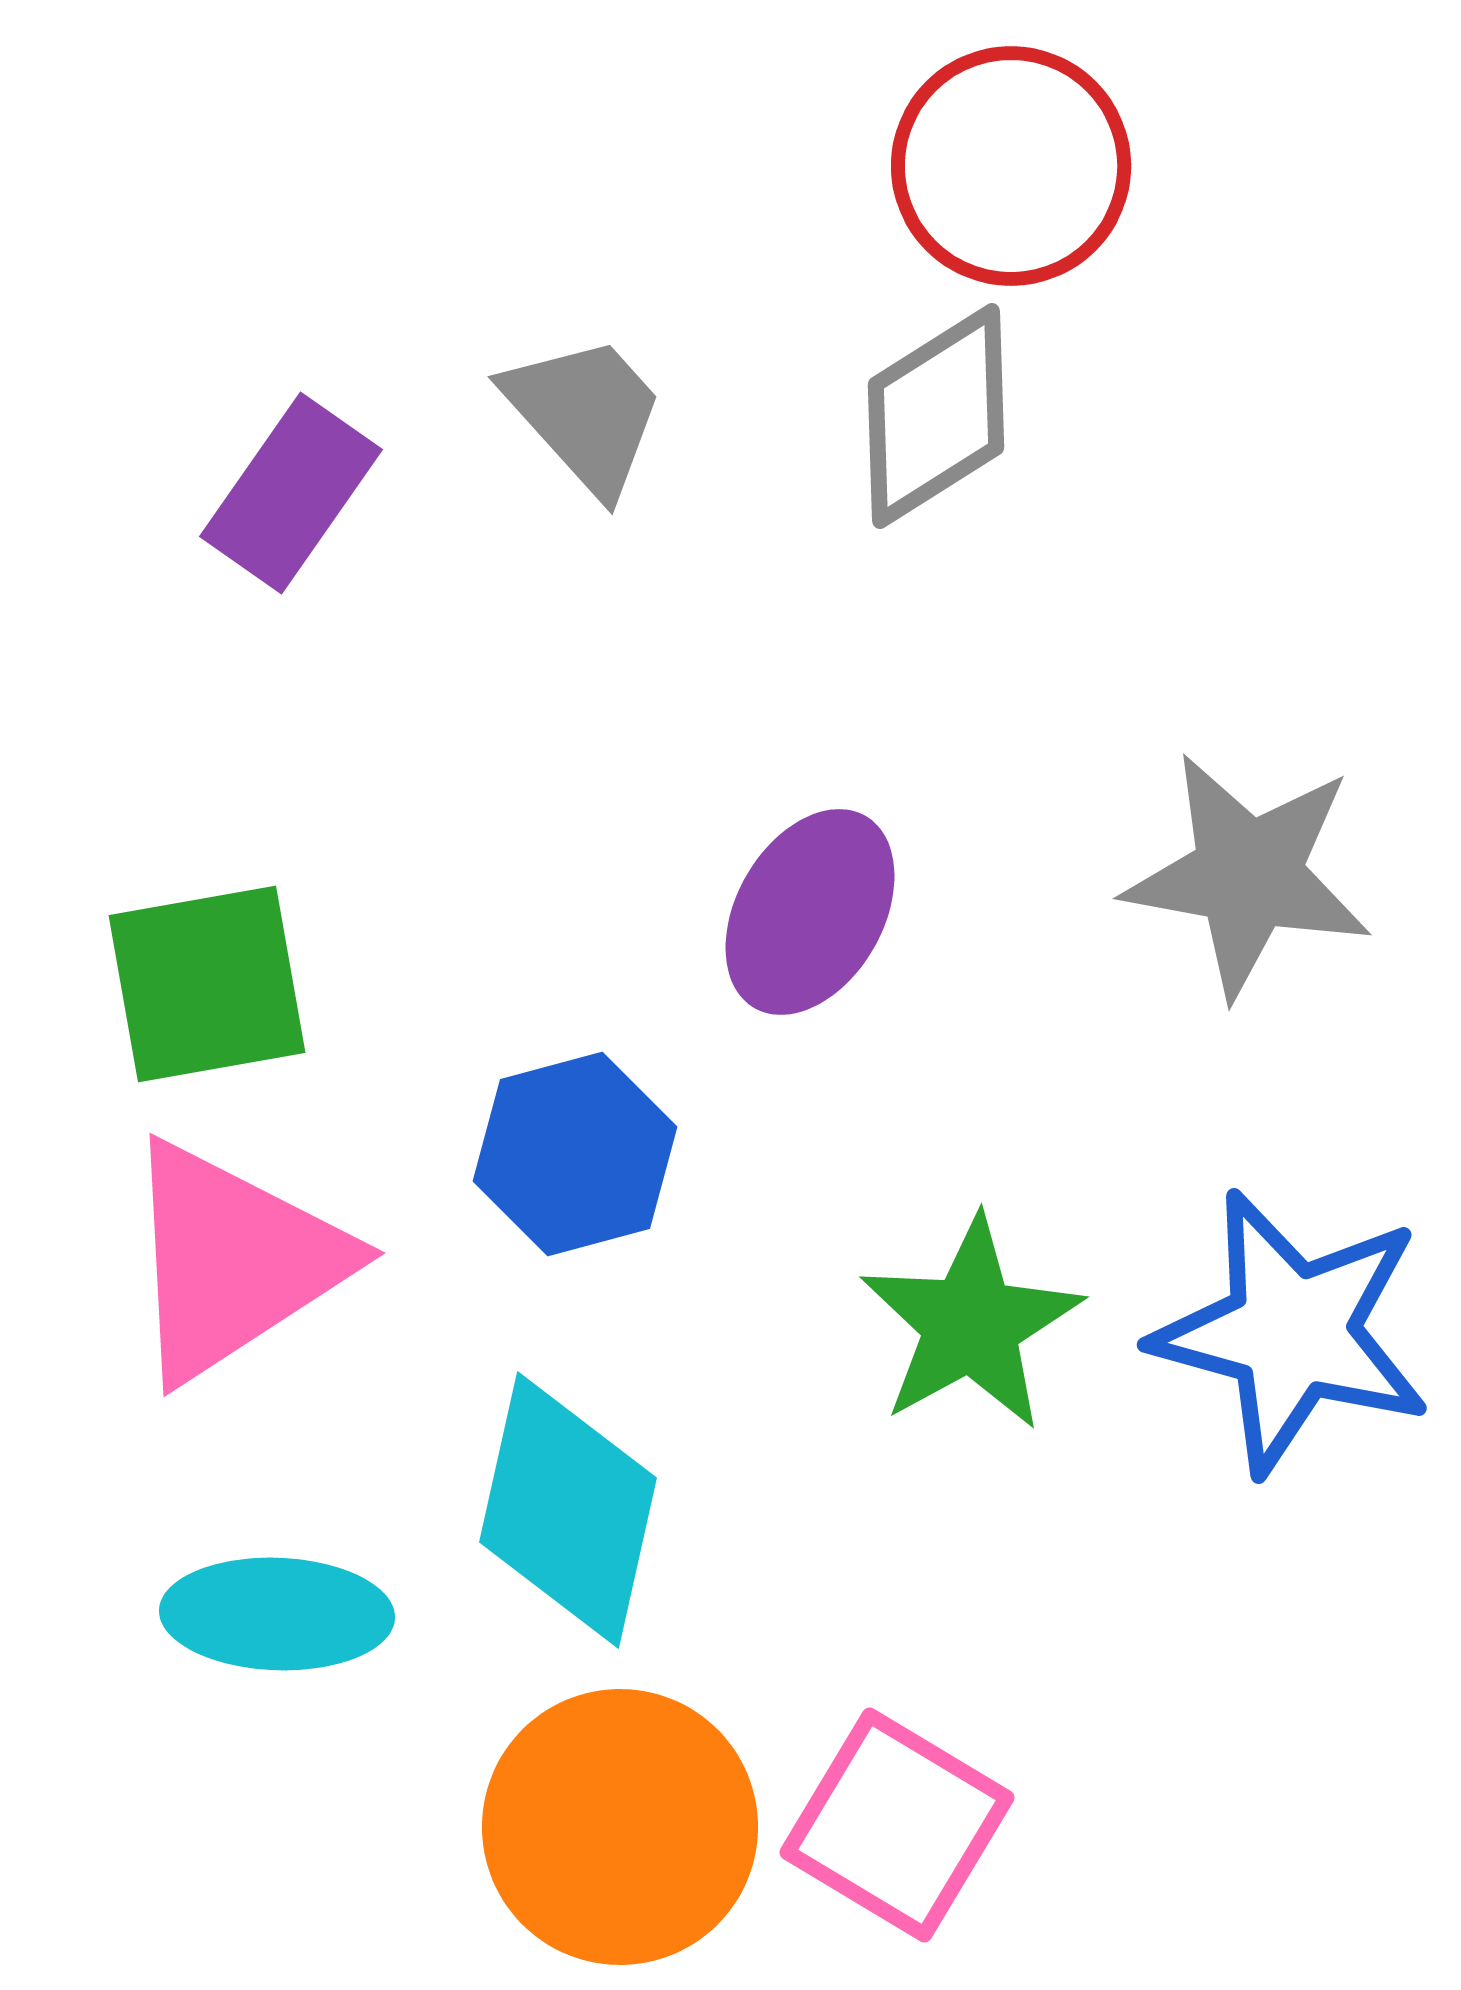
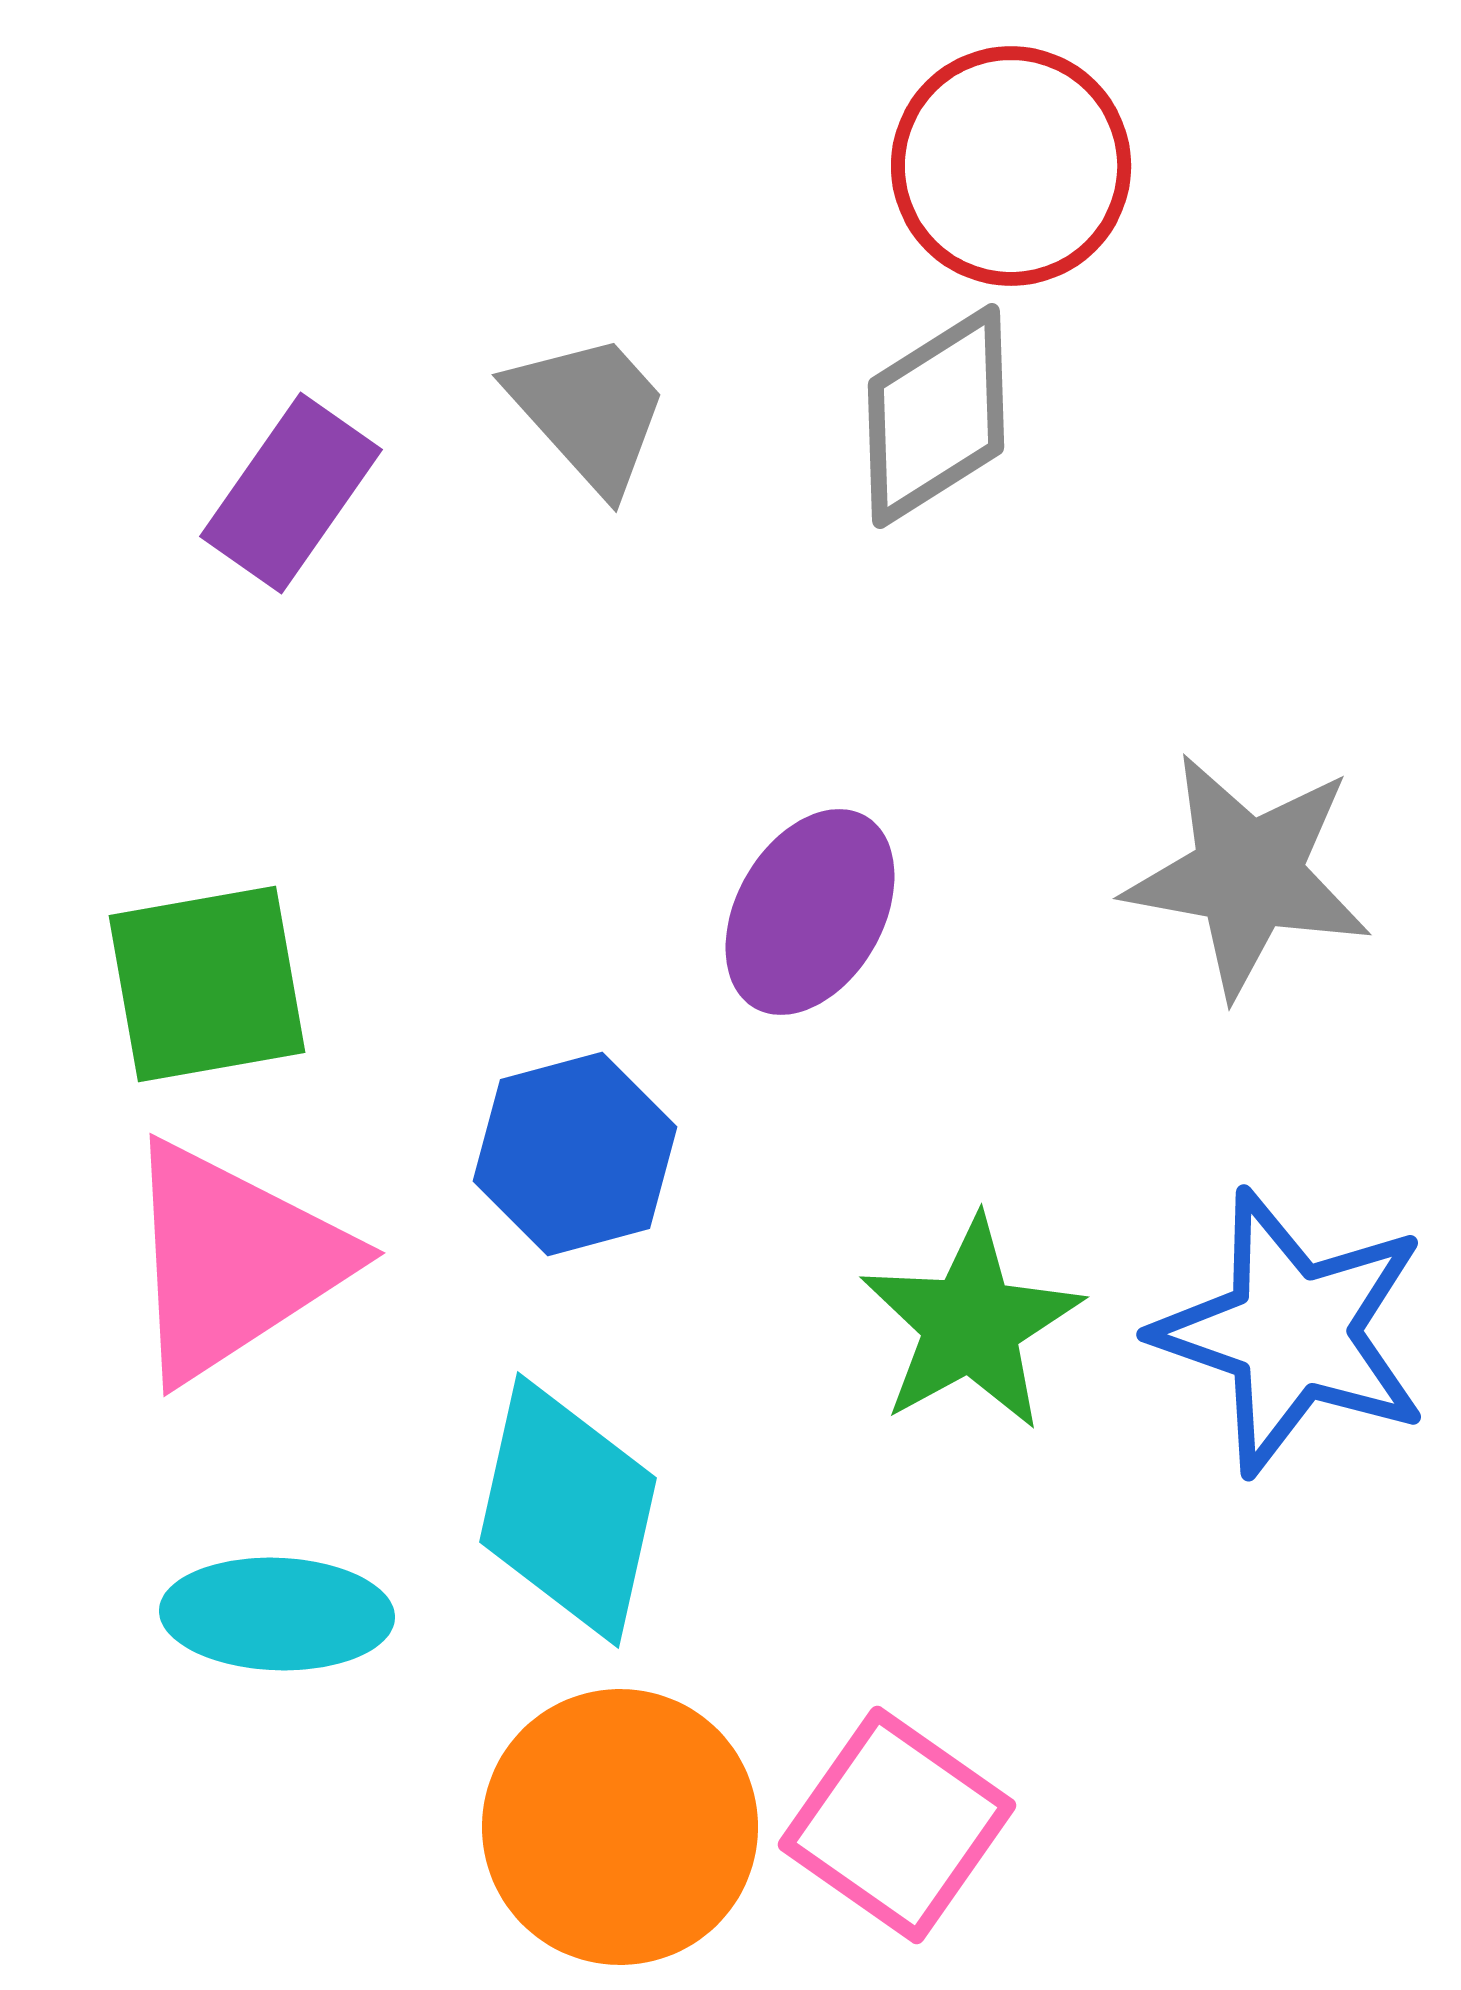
gray trapezoid: moved 4 px right, 2 px up
blue star: rotated 4 degrees clockwise
pink square: rotated 4 degrees clockwise
